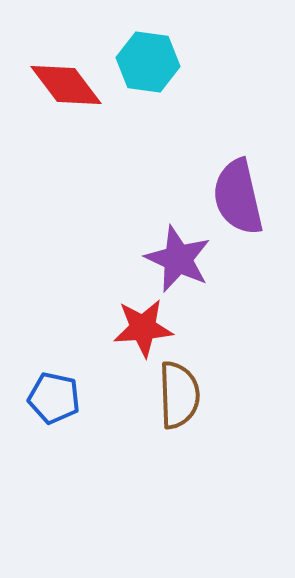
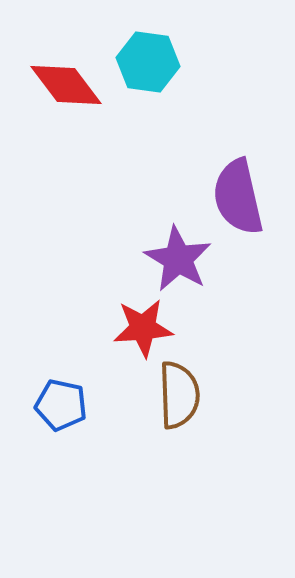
purple star: rotated 6 degrees clockwise
blue pentagon: moved 7 px right, 7 px down
